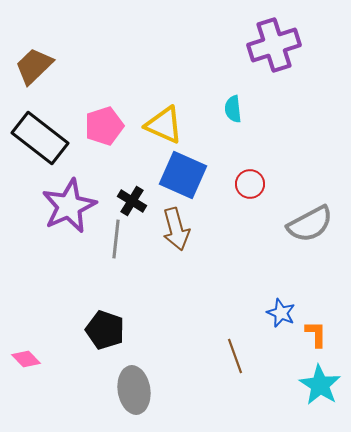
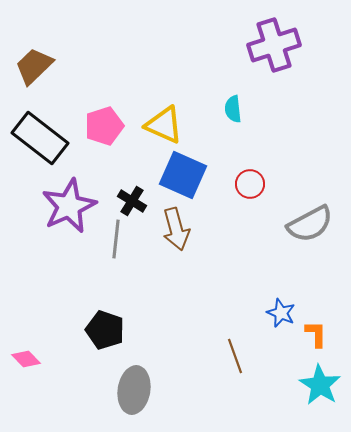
gray ellipse: rotated 18 degrees clockwise
